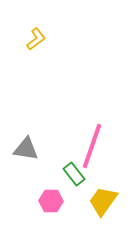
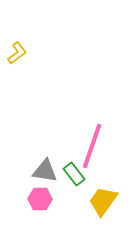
yellow L-shape: moved 19 px left, 14 px down
gray triangle: moved 19 px right, 22 px down
pink hexagon: moved 11 px left, 2 px up
